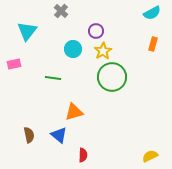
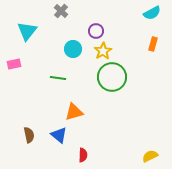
green line: moved 5 px right
